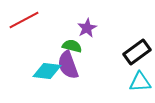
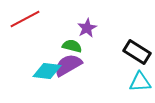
red line: moved 1 px right, 1 px up
black rectangle: rotated 68 degrees clockwise
purple semicircle: rotated 80 degrees clockwise
